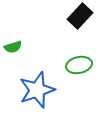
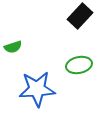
blue star: moved 1 px up; rotated 15 degrees clockwise
